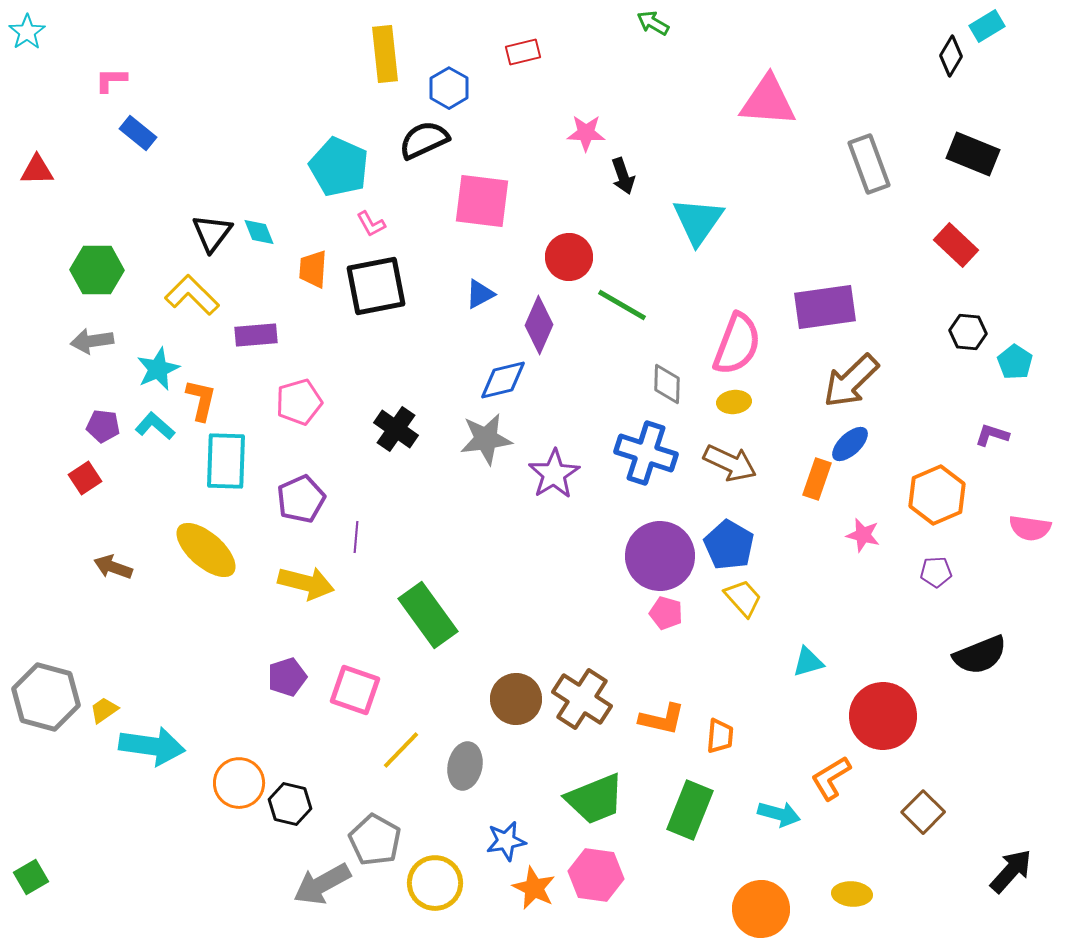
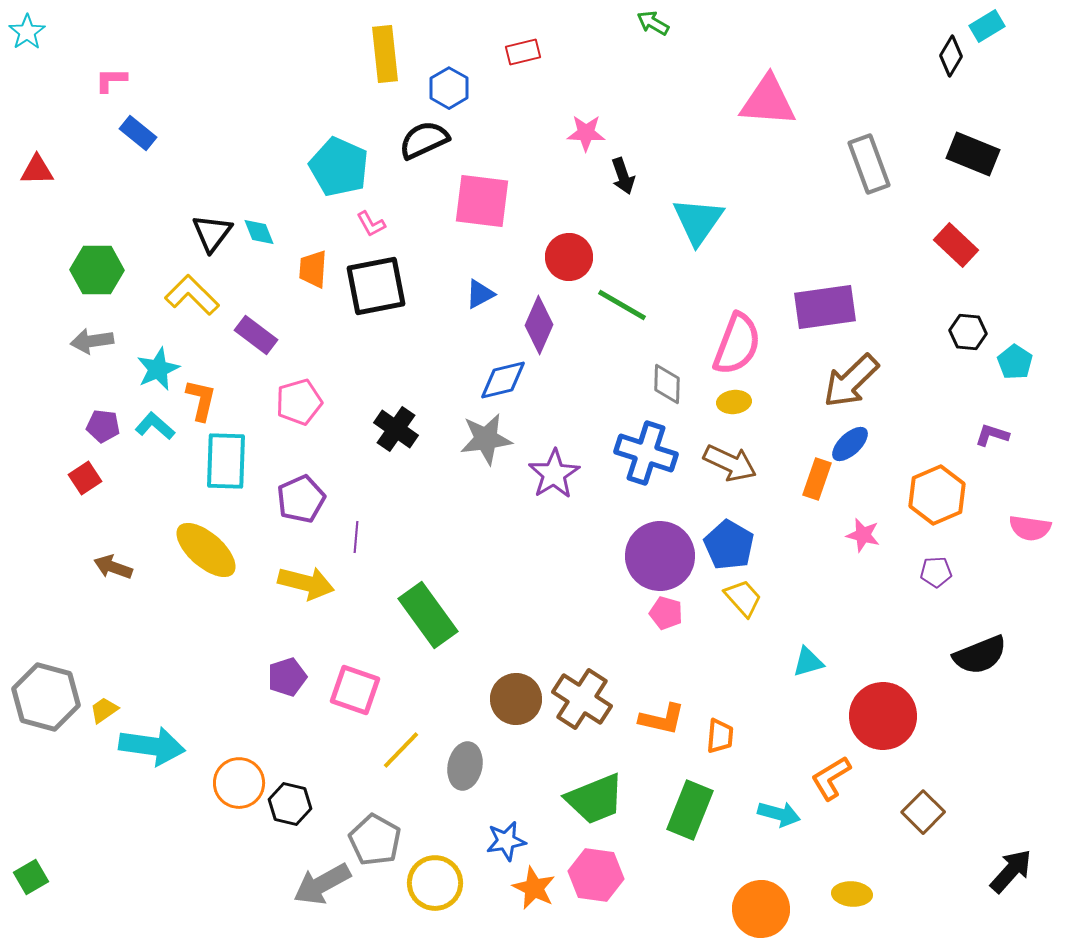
purple rectangle at (256, 335): rotated 42 degrees clockwise
